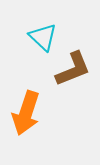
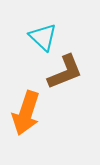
brown L-shape: moved 8 px left, 3 px down
